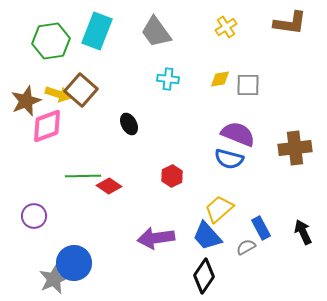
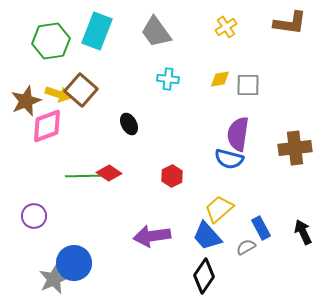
purple semicircle: rotated 104 degrees counterclockwise
red diamond: moved 13 px up
purple arrow: moved 4 px left, 2 px up
